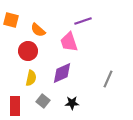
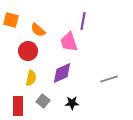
purple line: rotated 60 degrees counterclockwise
gray line: moved 1 px right; rotated 48 degrees clockwise
red rectangle: moved 3 px right
